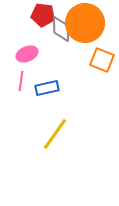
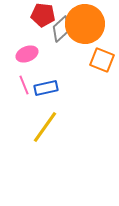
orange circle: moved 1 px down
gray diamond: rotated 48 degrees clockwise
pink line: moved 3 px right, 4 px down; rotated 30 degrees counterclockwise
blue rectangle: moved 1 px left
yellow line: moved 10 px left, 7 px up
